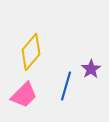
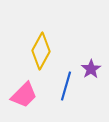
yellow diamond: moved 10 px right, 1 px up; rotated 12 degrees counterclockwise
